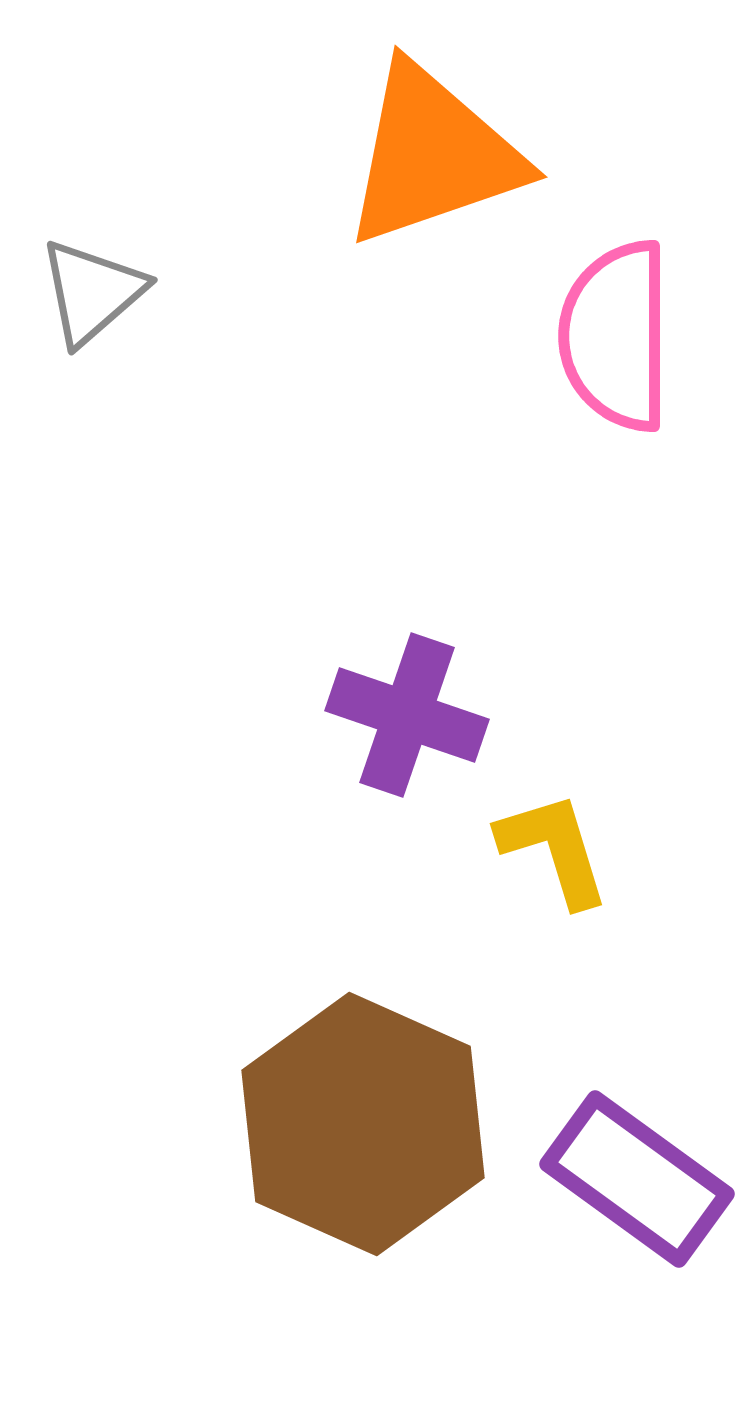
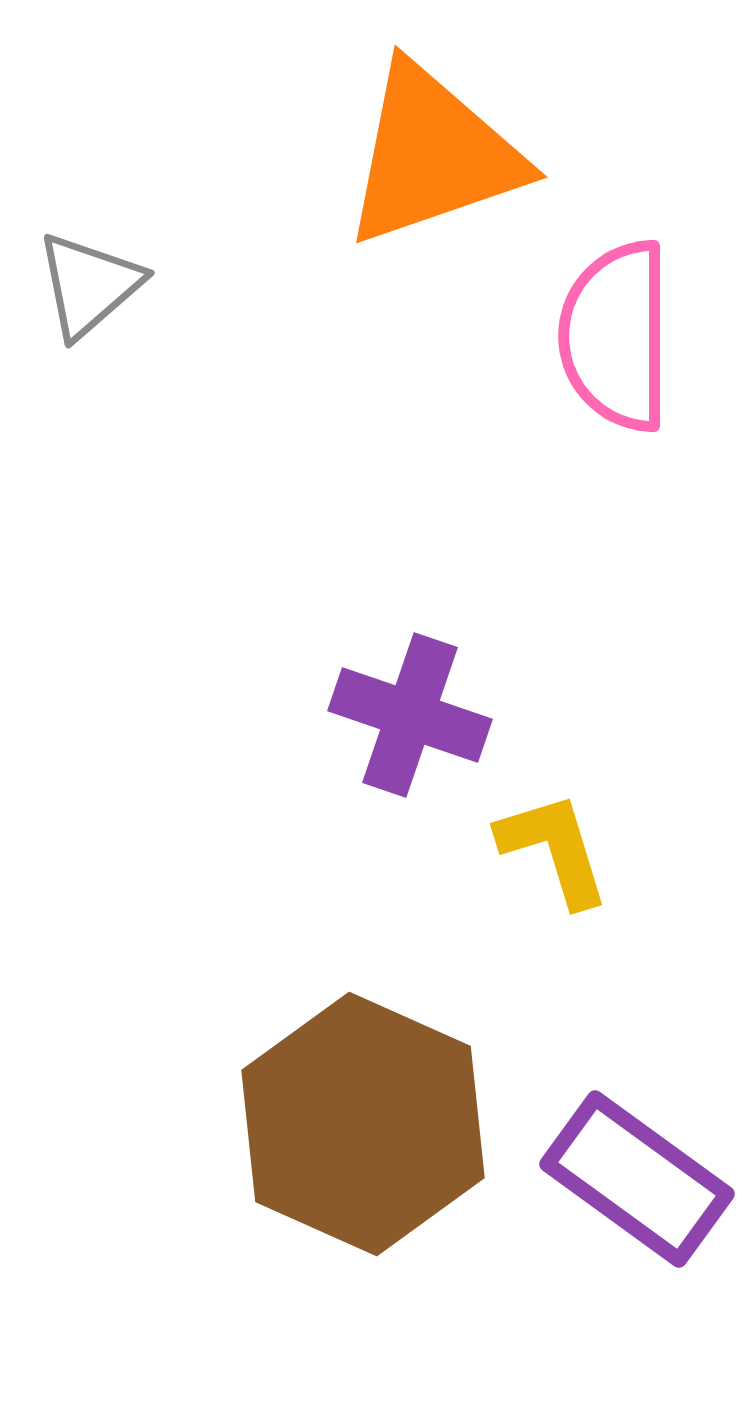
gray triangle: moved 3 px left, 7 px up
purple cross: moved 3 px right
